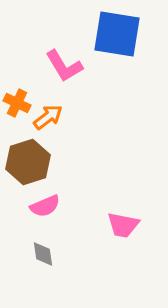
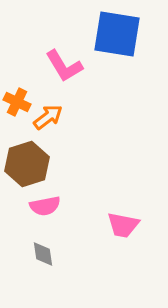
orange cross: moved 1 px up
brown hexagon: moved 1 px left, 2 px down
pink semicircle: rotated 12 degrees clockwise
